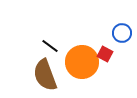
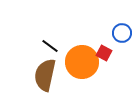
red square: moved 1 px left, 1 px up
brown semicircle: rotated 32 degrees clockwise
